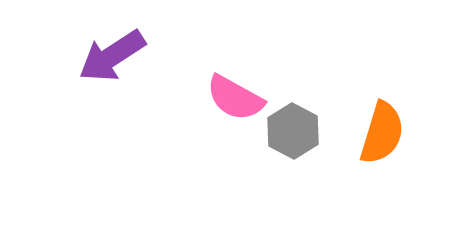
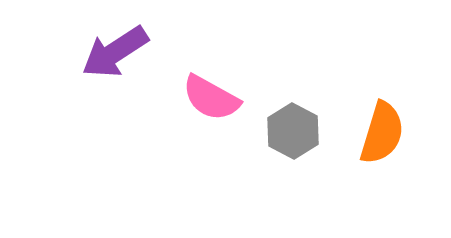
purple arrow: moved 3 px right, 4 px up
pink semicircle: moved 24 px left
